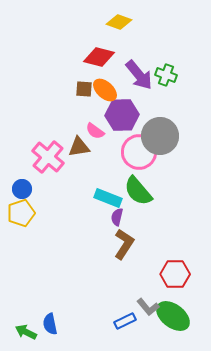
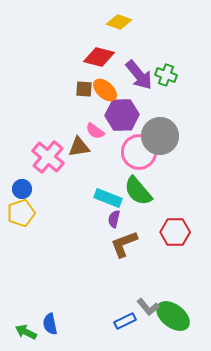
purple semicircle: moved 3 px left, 2 px down
brown L-shape: rotated 144 degrees counterclockwise
red hexagon: moved 42 px up
